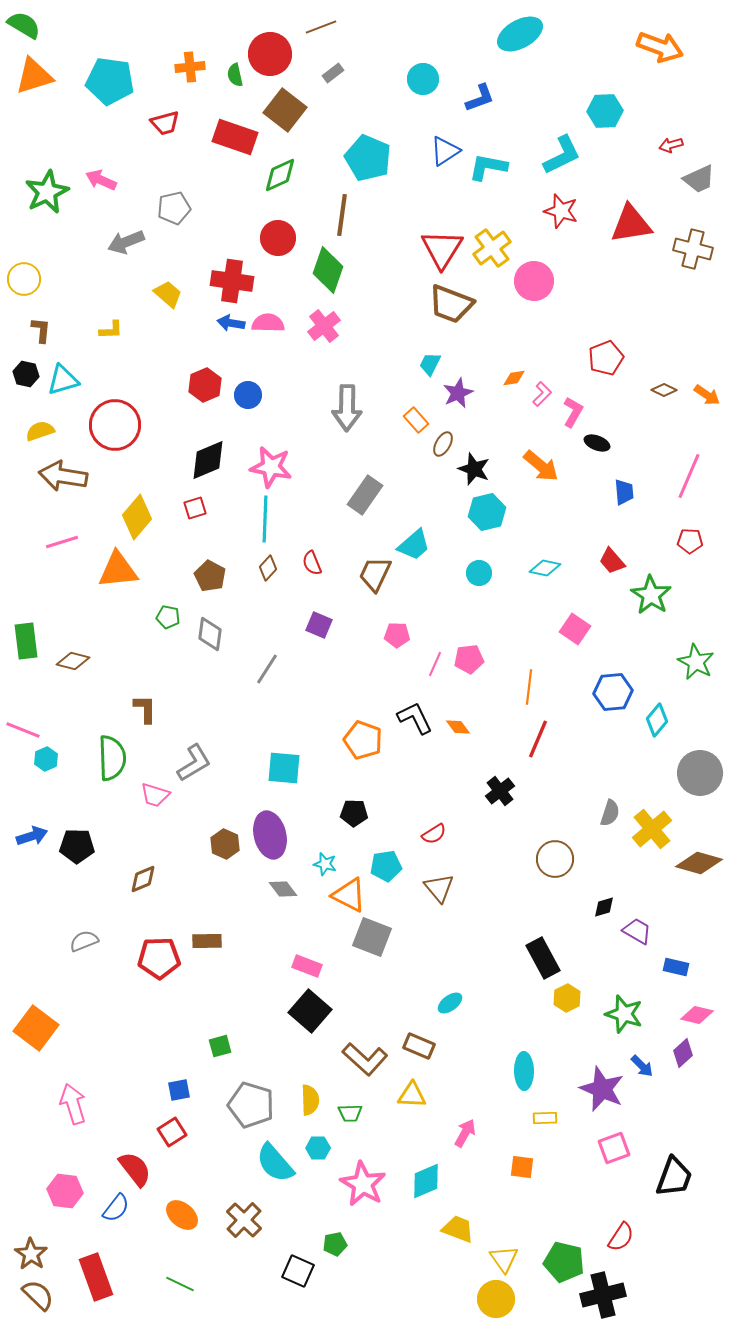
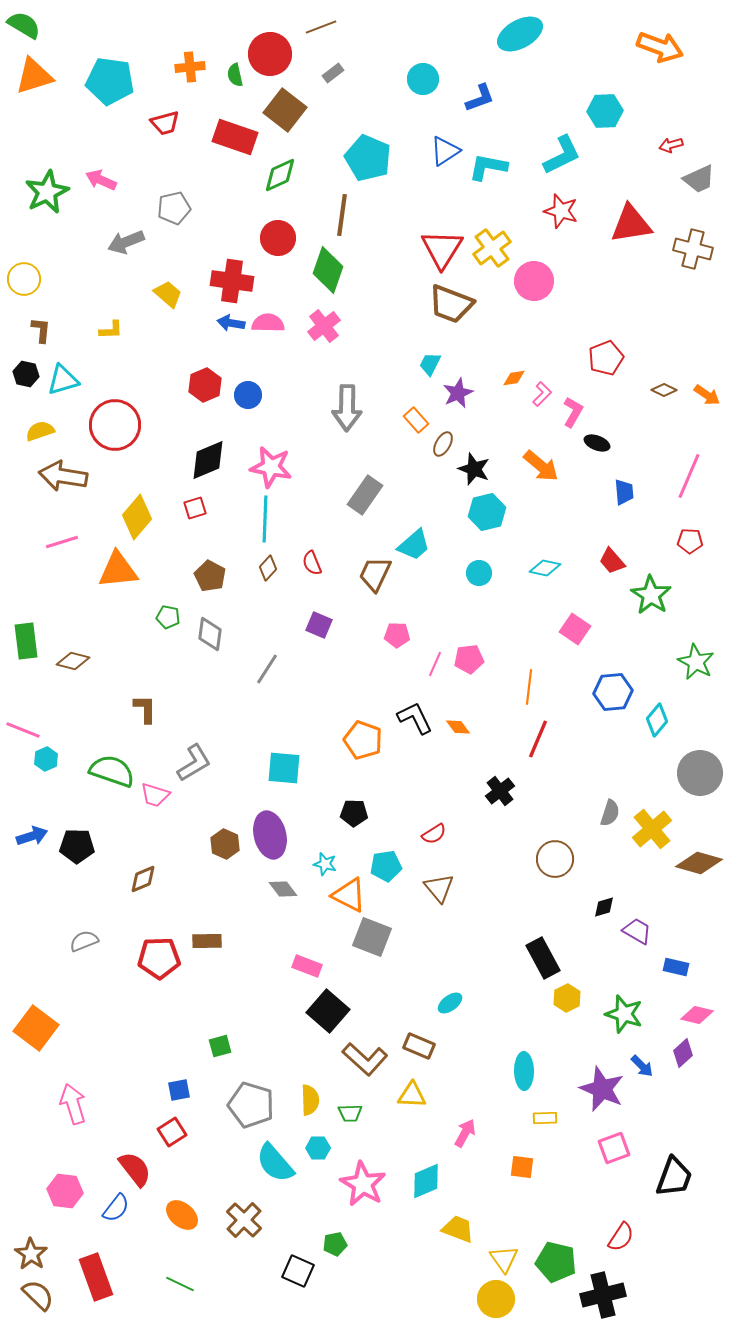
green semicircle at (112, 758): moved 13 px down; rotated 69 degrees counterclockwise
black square at (310, 1011): moved 18 px right
green pentagon at (564, 1262): moved 8 px left
